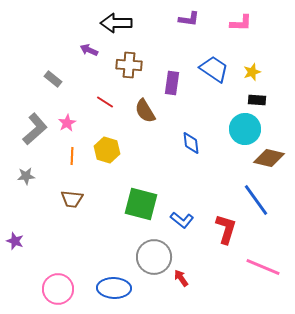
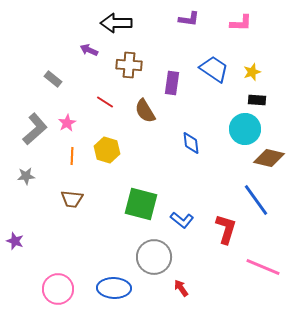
red arrow: moved 10 px down
